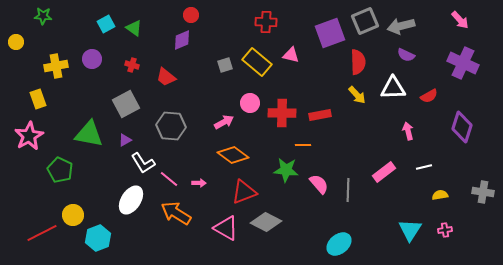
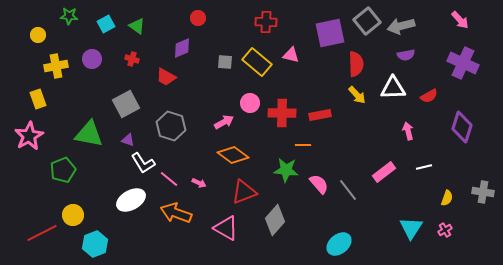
red circle at (191, 15): moved 7 px right, 3 px down
green star at (43, 16): moved 26 px right
gray square at (365, 21): moved 2 px right; rotated 16 degrees counterclockwise
green triangle at (134, 28): moved 3 px right, 2 px up
purple square at (330, 33): rotated 8 degrees clockwise
purple diamond at (182, 40): moved 8 px down
yellow circle at (16, 42): moved 22 px right, 7 px up
purple semicircle at (406, 55): rotated 36 degrees counterclockwise
red semicircle at (358, 62): moved 2 px left, 2 px down
red cross at (132, 65): moved 6 px up
gray square at (225, 65): moved 3 px up; rotated 21 degrees clockwise
red trapezoid at (166, 77): rotated 10 degrees counterclockwise
gray hexagon at (171, 126): rotated 12 degrees clockwise
purple triangle at (125, 140): moved 3 px right; rotated 48 degrees clockwise
green pentagon at (60, 170): moved 3 px right; rotated 25 degrees clockwise
pink arrow at (199, 183): rotated 24 degrees clockwise
gray line at (348, 190): rotated 40 degrees counterclockwise
yellow semicircle at (440, 195): moved 7 px right, 3 px down; rotated 119 degrees clockwise
white ellipse at (131, 200): rotated 28 degrees clockwise
orange arrow at (176, 213): rotated 12 degrees counterclockwise
gray diamond at (266, 222): moved 9 px right, 2 px up; rotated 76 degrees counterclockwise
cyan triangle at (410, 230): moved 1 px right, 2 px up
pink cross at (445, 230): rotated 24 degrees counterclockwise
cyan hexagon at (98, 238): moved 3 px left, 6 px down
